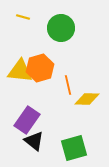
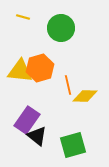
yellow diamond: moved 2 px left, 3 px up
black triangle: moved 3 px right, 5 px up
green square: moved 1 px left, 3 px up
